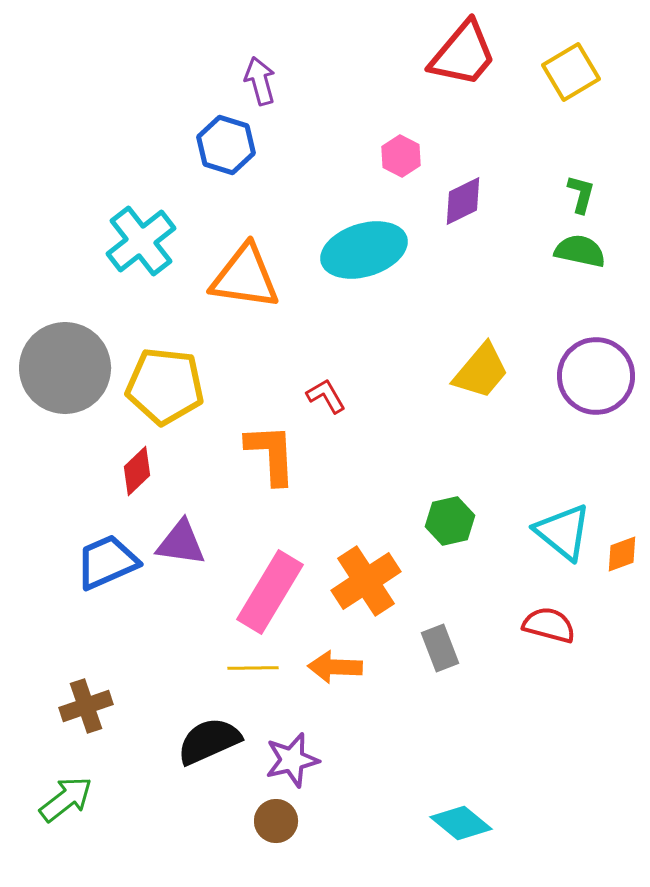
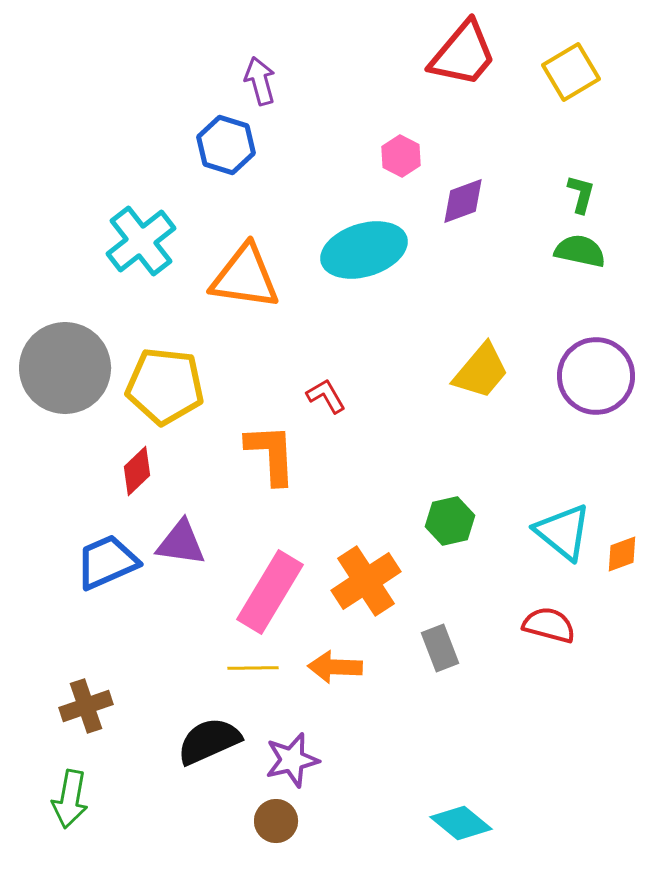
purple diamond: rotated 6 degrees clockwise
green arrow: moved 4 px right; rotated 138 degrees clockwise
